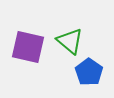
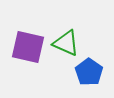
green triangle: moved 4 px left, 2 px down; rotated 16 degrees counterclockwise
